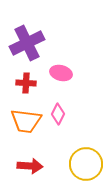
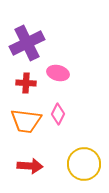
pink ellipse: moved 3 px left
yellow circle: moved 2 px left
